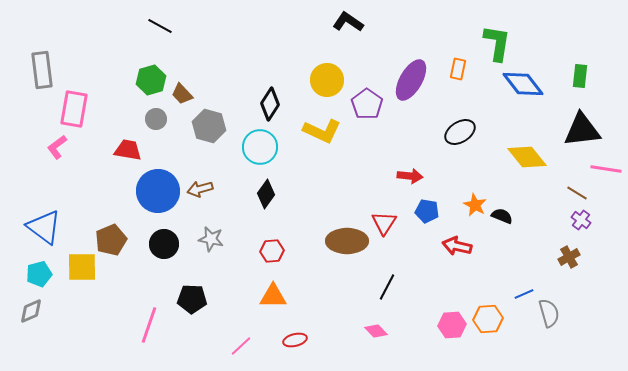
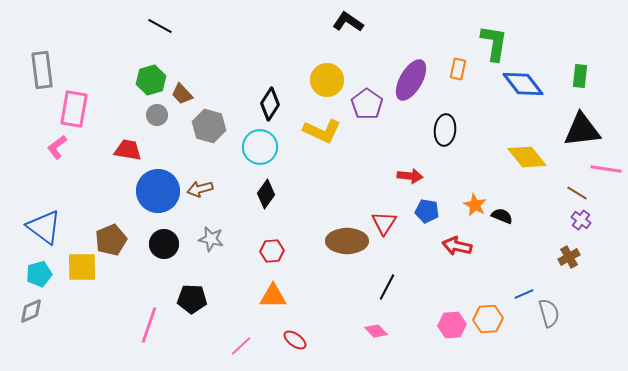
green L-shape at (497, 43): moved 3 px left
gray circle at (156, 119): moved 1 px right, 4 px up
black ellipse at (460, 132): moved 15 px left, 2 px up; rotated 52 degrees counterclockwise
red ellipse at (295, 340): rotated 50 degrees clockwise
